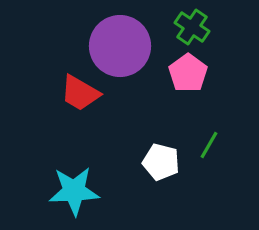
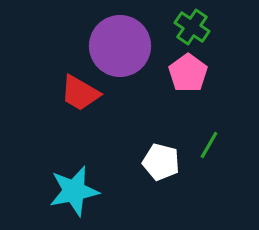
cyan star: rotated 9 degrees counterclockwise
